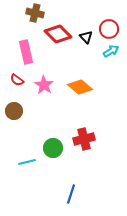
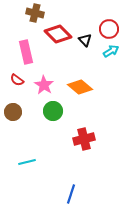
black triangle: moved 1 px left, 3 px down
brown circle: moved 1 px left, 1 px down
green circle: moved 37 px up
